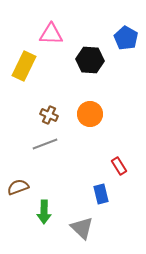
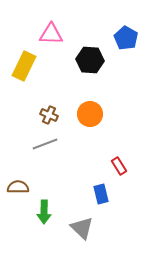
brown semicircle: rotated 20 degrees clockwise
